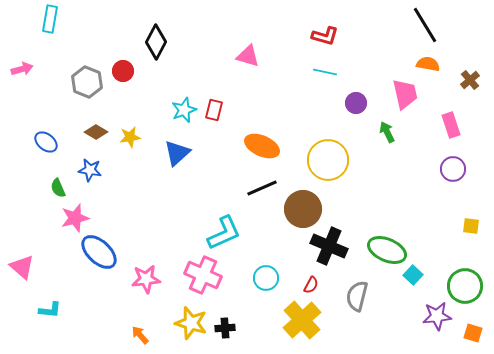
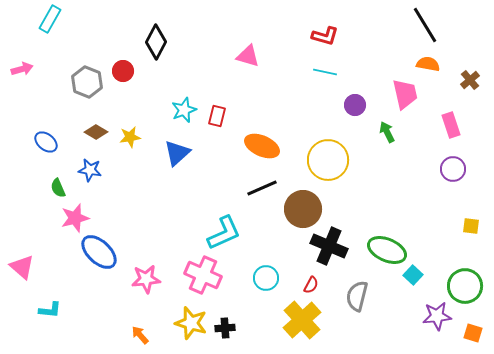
cyan rectangle at (50, 19): rotated 20 degrees clockwise
purple circle at (356, 103): moved 1 px left, 2 px down
red rectangle at (214, 110): moved 3 px right, 6 px down
